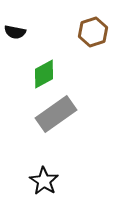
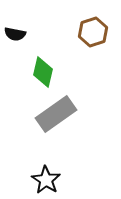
black semicircle: moved 2 px down
green diamond: moved 1 px left, 2 px up; rotated 48 degrees counterclockwise
black star: moved 2 px right, 1 px up
